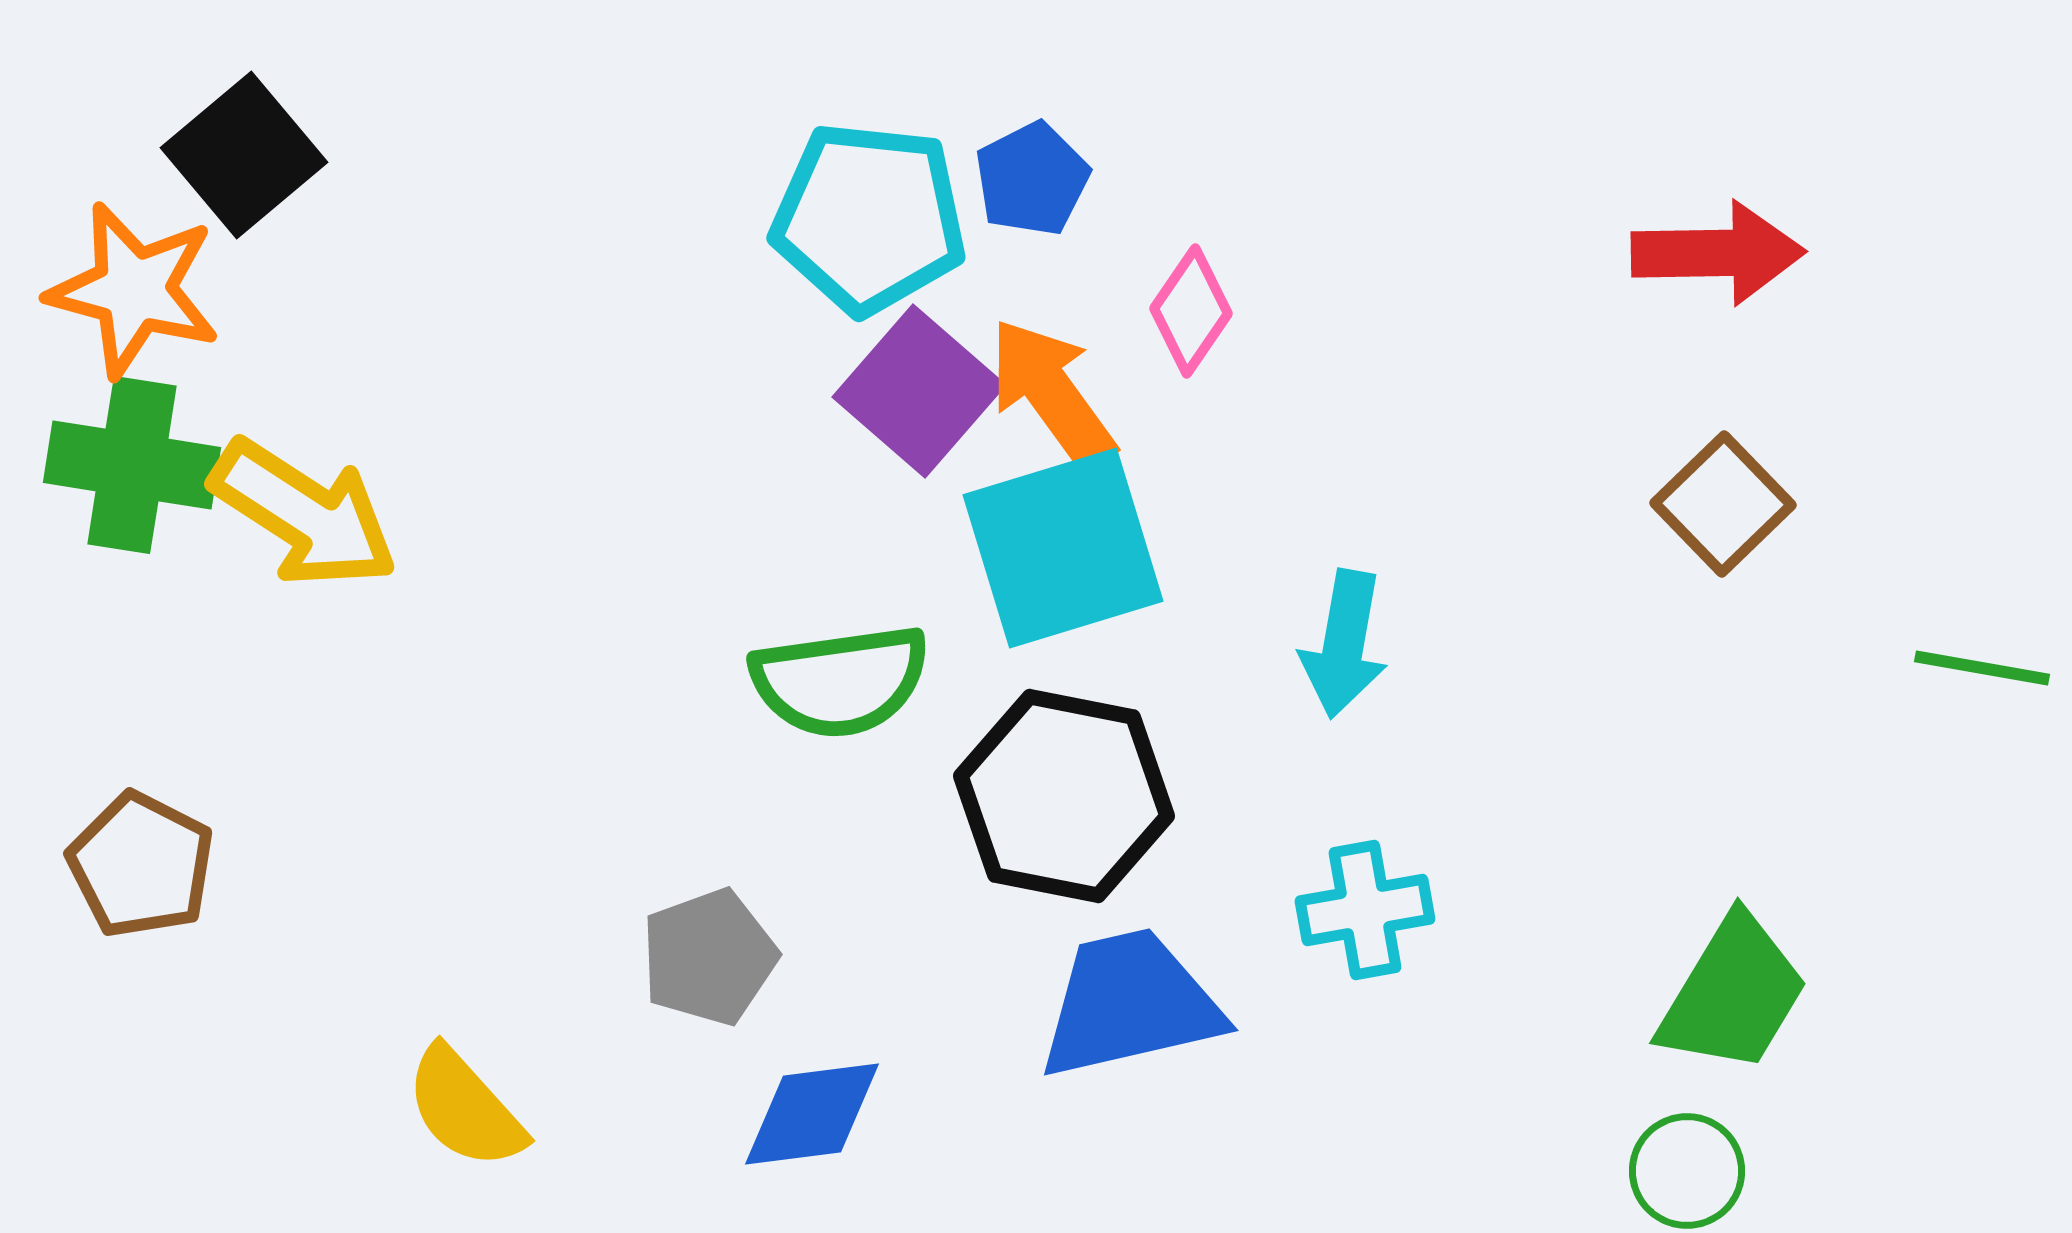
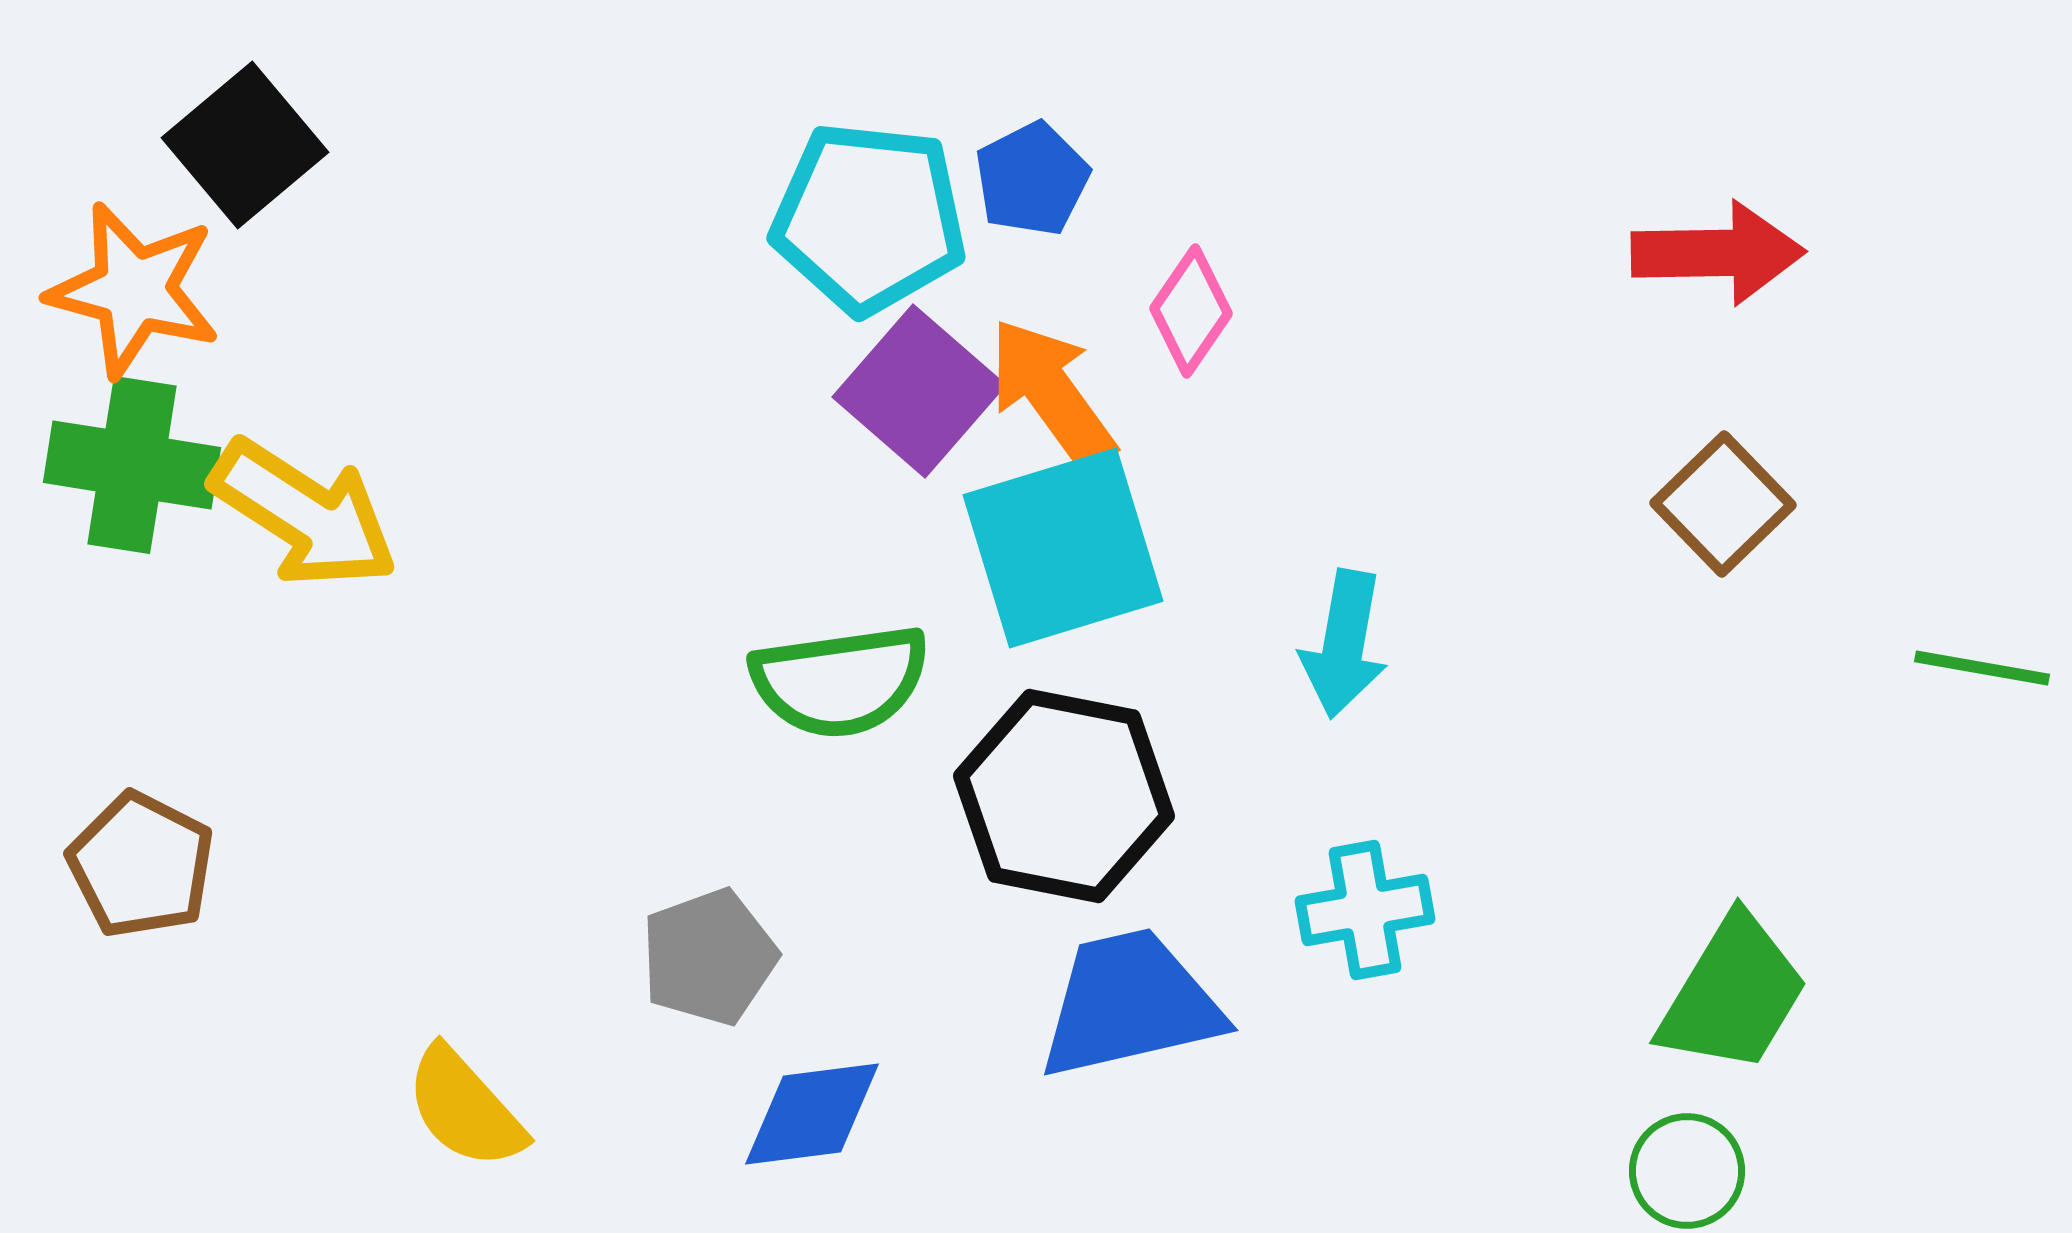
black square: moved 1 px right, 10 px up
